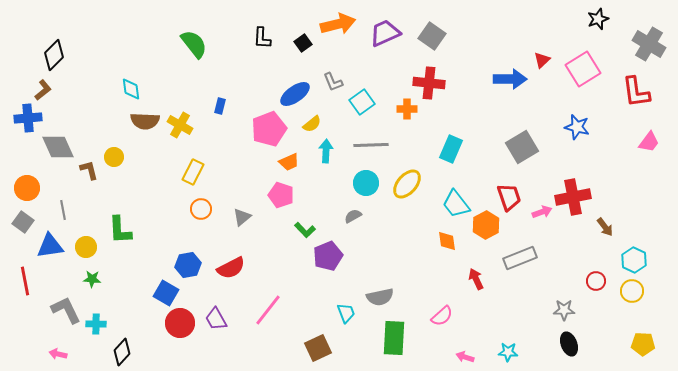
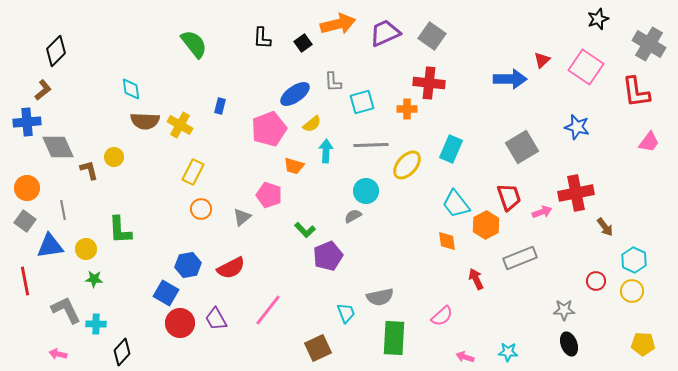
black diamond at (54, 55): moved 2 px right, 4 px up
pink square at (583, 69): moved 3 px right, 2 px up; rotated 24 degrees counterclockwise
gray L-shape at (333, 82): rotated 20 degrees clockwise
cyan square at (362, 102): rotated 20 degrees clockwise
blue cross at (28, 118): moved 1 px left, 4 px down
orange trapezoid at (289, 162): moved 5 px right, 4 px down; rotated 40 degrees clockwise
cyan circle at (366, 183): moved 8 px down
yellow ellipse at (407, 184): moved 19 px up
pink pentagon at (281, 195): moved 12 px left
red cross at (573, 197): moved 3 px right, 4 px up
gray square at (23, 222): moved 2 px right, 1 px up
yellow circle at (86, 247): moved 2 px down
green star at (92, 279): moved 2 px right
